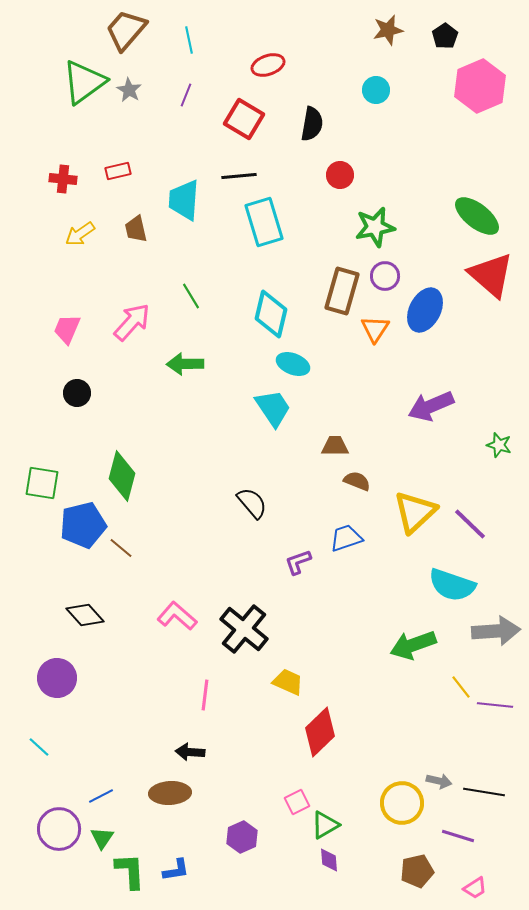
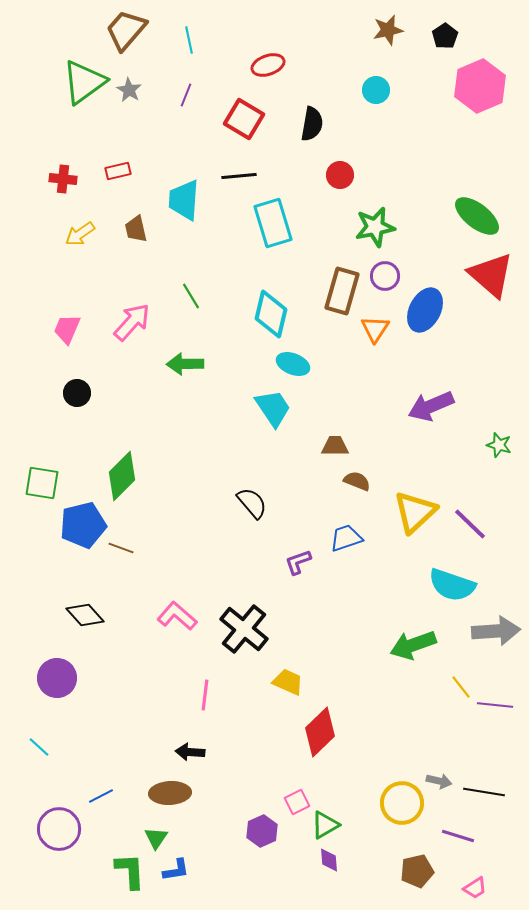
cyan rectangle at (264, 222): moved 9 px right, 1 px down
green diamond at (122, 476): rotated 30 degrees clockwise
brown line at (121, 548): rotated 20 degrees counterclockwise
purple hexagon at (242, 837): moved 20 px right, 6 px up
green triangle at (102, 838): moved 54 px right
